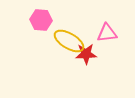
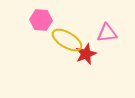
yellow ellipse: moved 2 px left, 1 px up
red star: rotated 20 degrees counterclockwise
